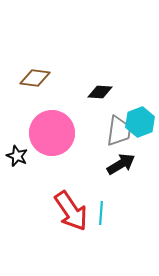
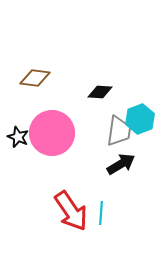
cyan hexagon: moved 3 px up
black star: moved 1 px right, 19 px up
